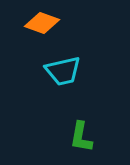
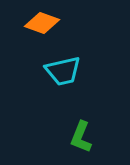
green L-shape: rotated 12 degrees clockwise
